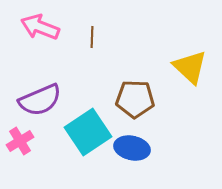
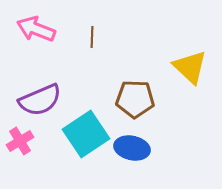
pink arrow: moved 4 px left, 2 px down
cyan square: moved 2 px left, 2 px down
